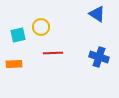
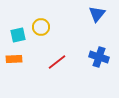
blue triangle: rotated 36 degrees clockwise
red line: moved 4 px right, 9 px down; rotated 36 degrees counterclockwise
orange rectangle: moved 5 px up
